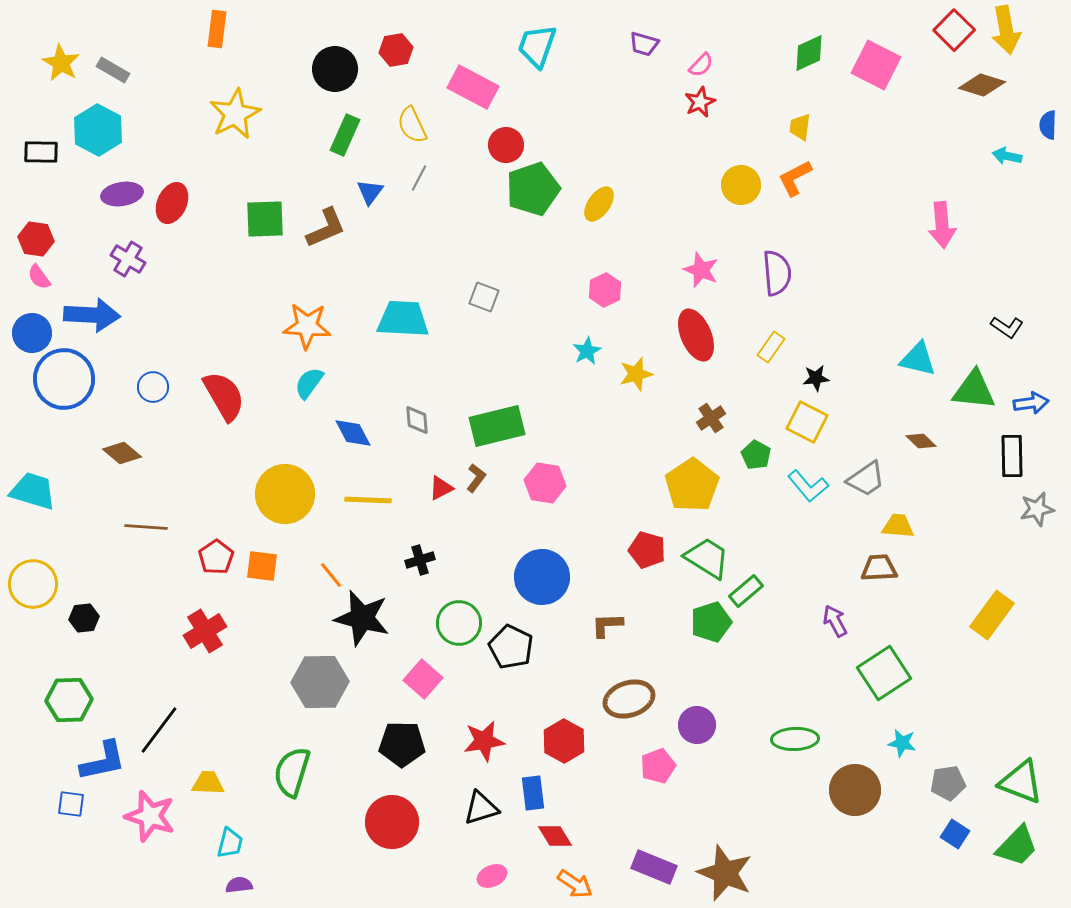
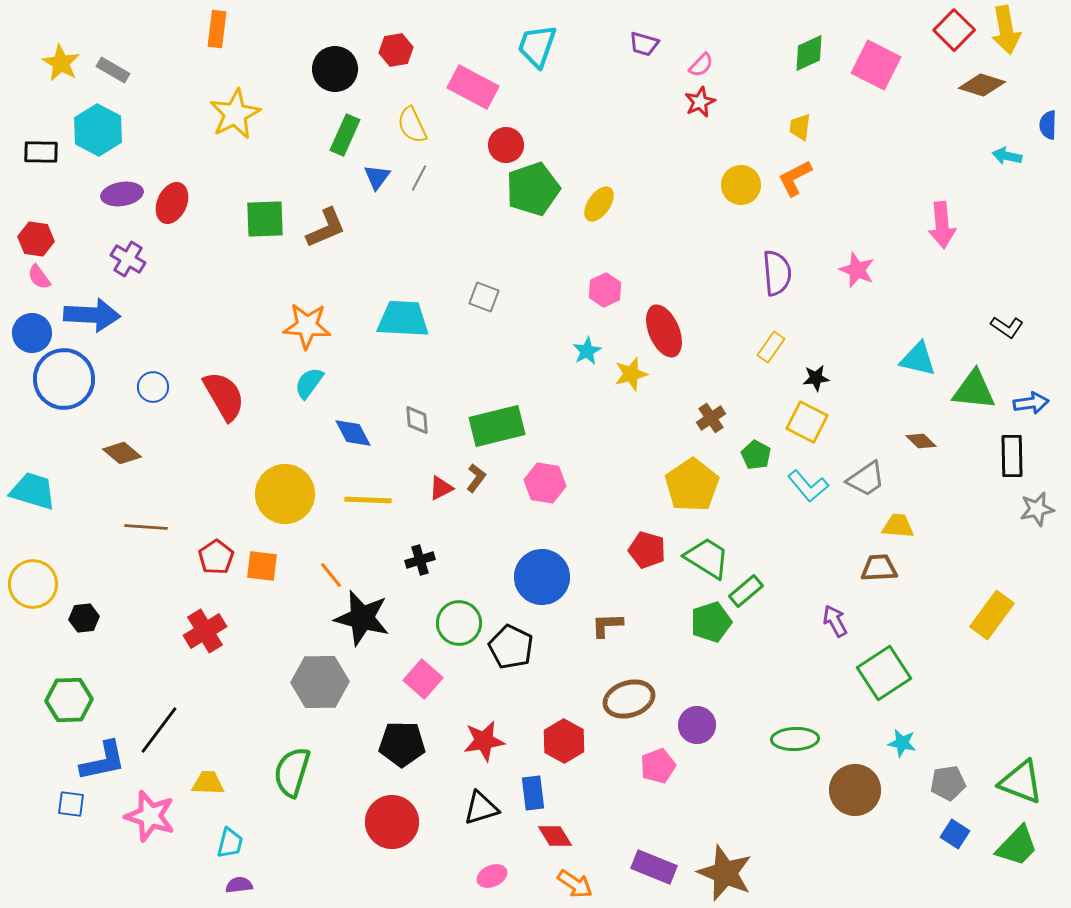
blue triangle at (370, 192): moved 7 px right, 15 px up
pink star at (701, 270): moved 156 px right
red ellipse at (696, 335): moved 32 px left, 4 px up
yellow star at (636, 374): moved 5 px left
